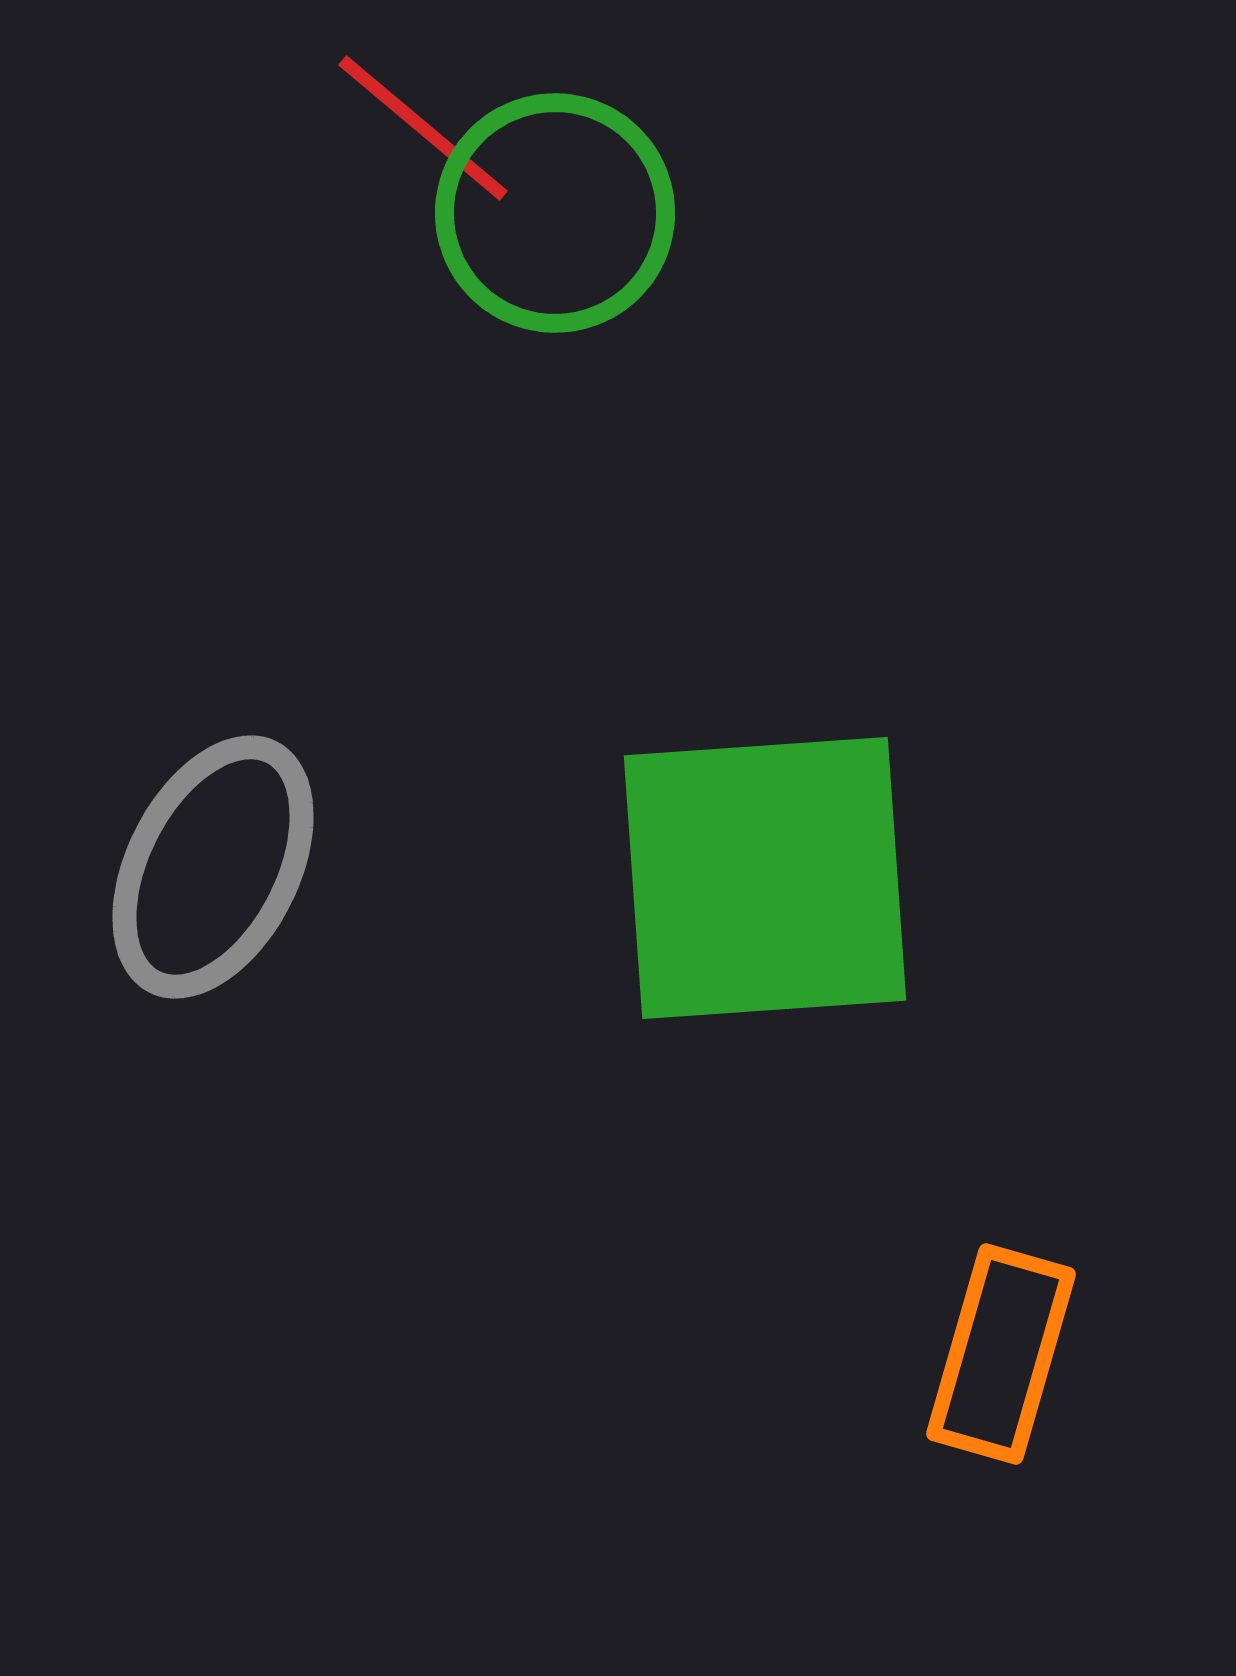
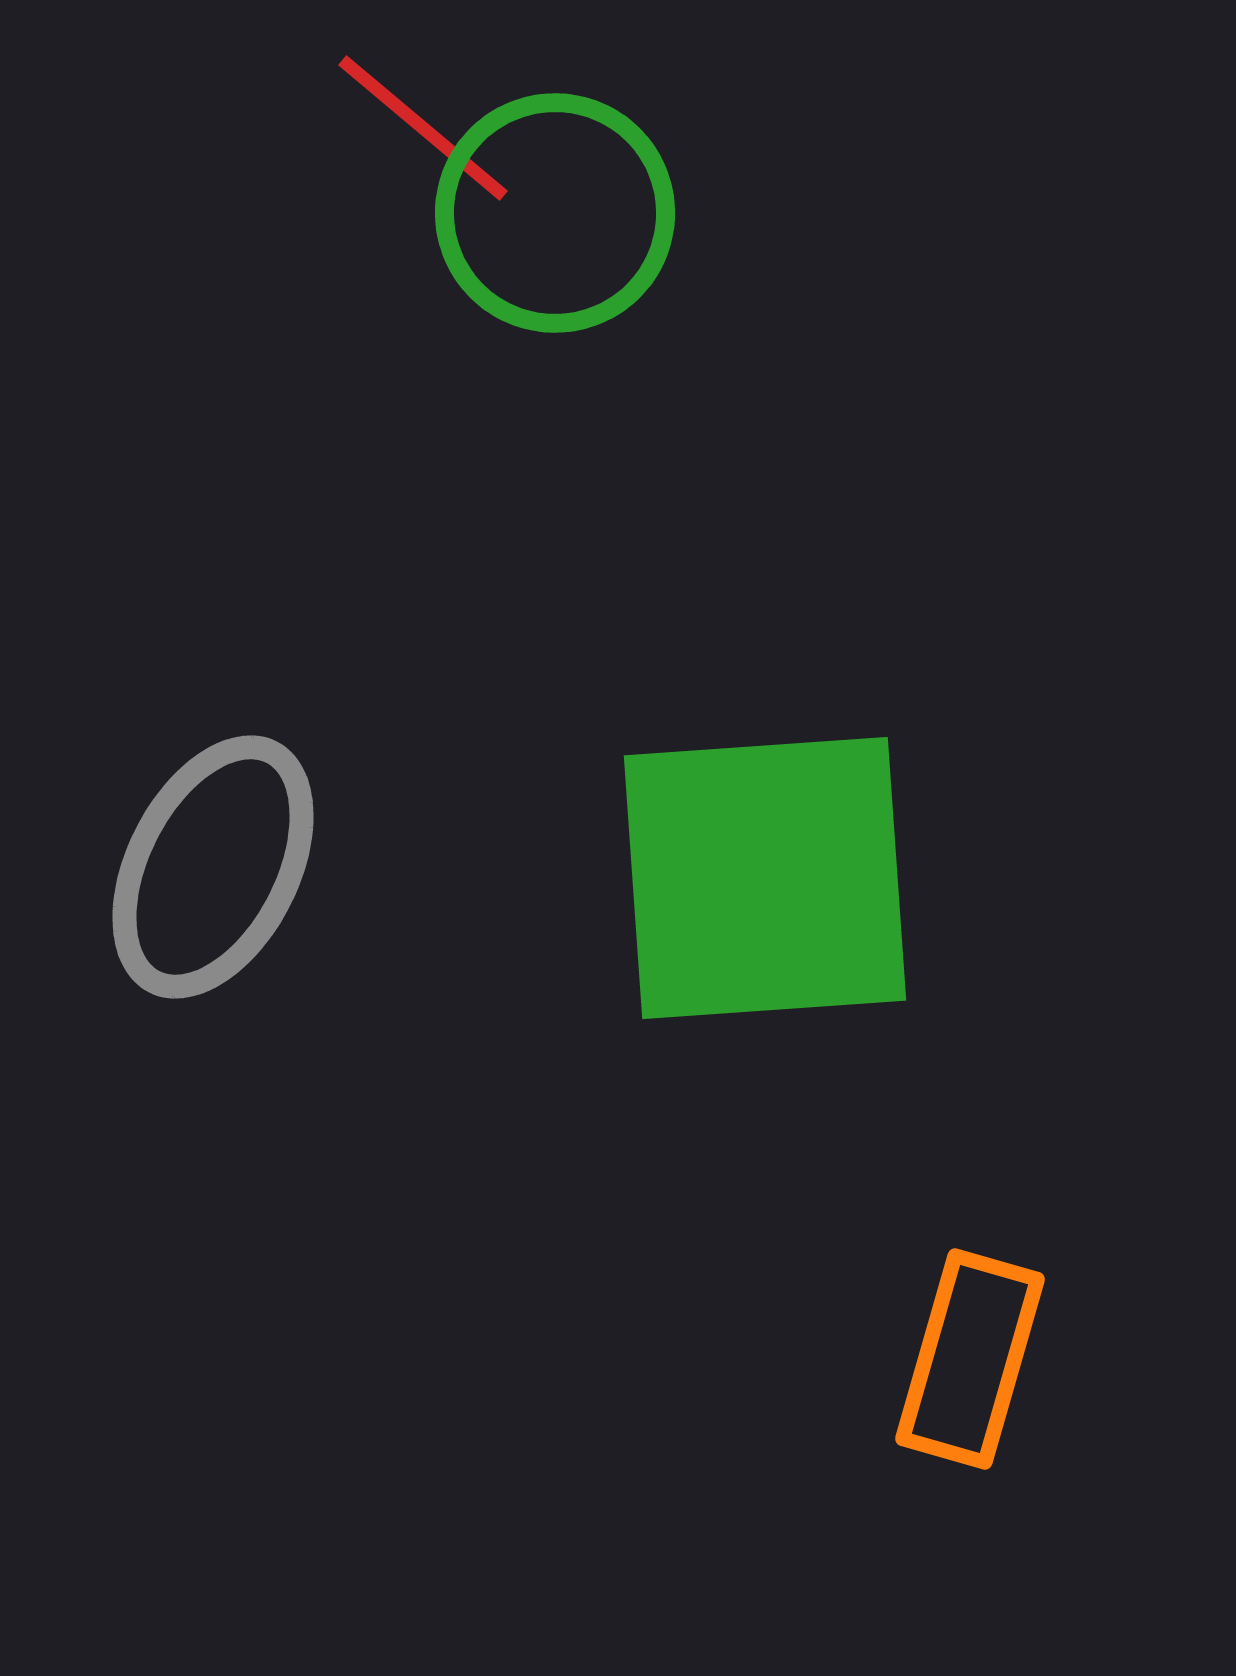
orange rectangle: moved 31 px left, 5 px down
